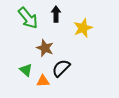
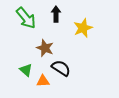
green arrow: moved 2 px left
black semicircle: rotated 78 degrees clockwise
